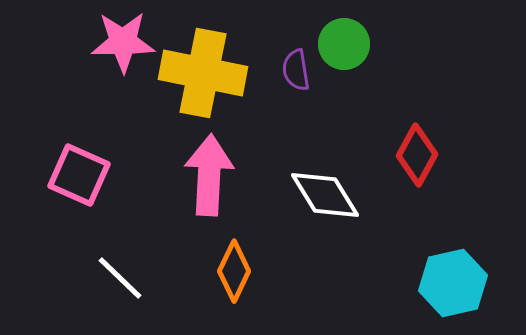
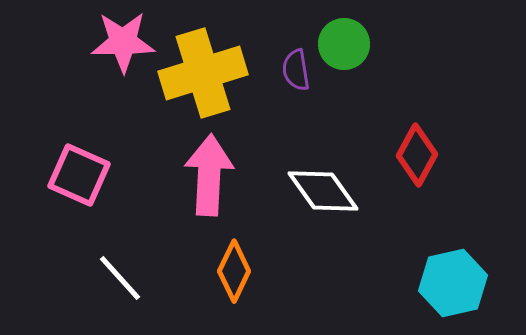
yellow cross: rotated 28 degrees counterclockwise
white diamond: moved 2 px left, 4 px up; rotated 4 degrees counterclockwise
white line: rotated 4 degrees clockwise
